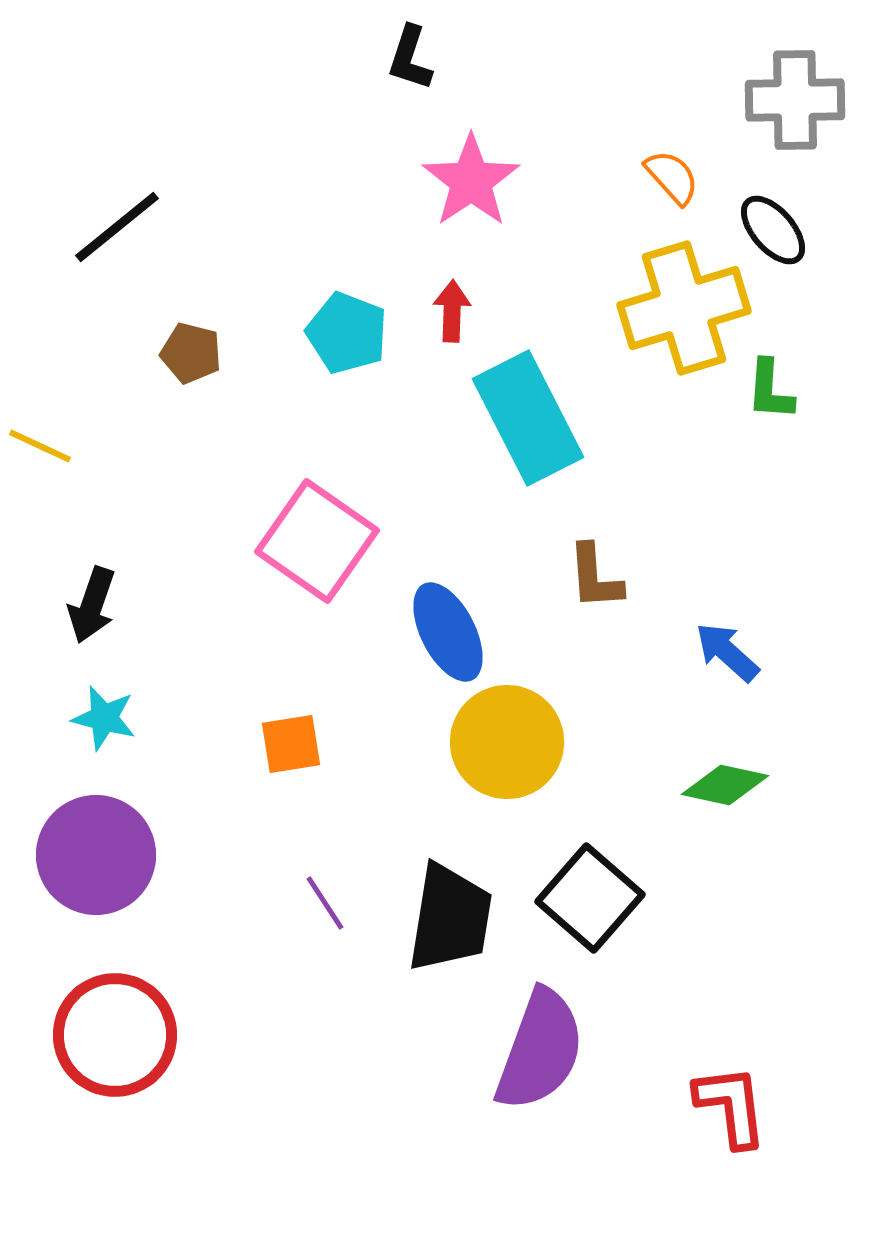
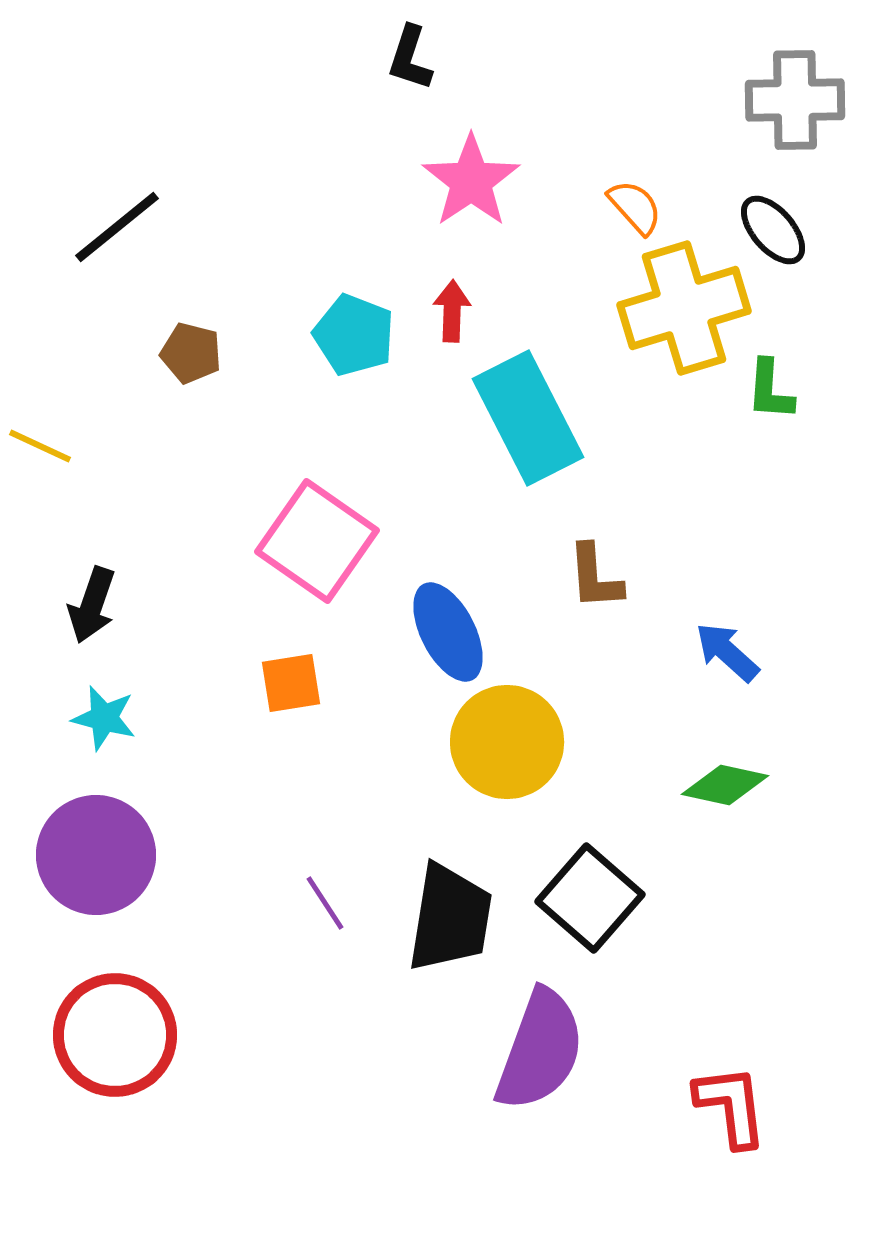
orange semicircle: moved 37 px left, 30 px down
cyan pentagon: moved 7 px right, 2 px down
orange square: moved 61 px up
